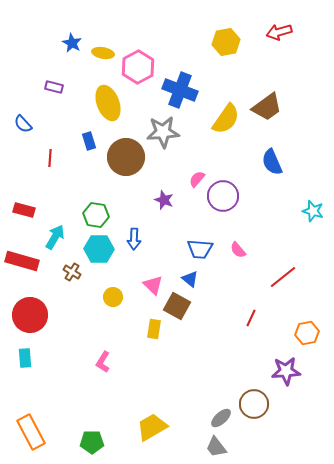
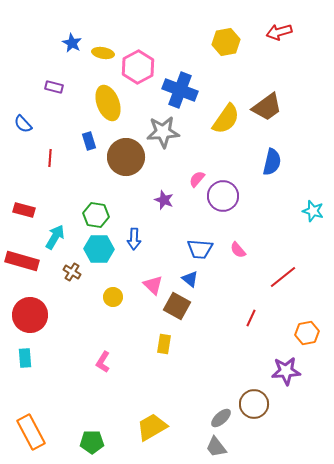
blue semicircle at (272, 162): rotated 144 degrees counterclockwise
yellow rectangle at (154, 329): moved 10 px right, 15 px down
